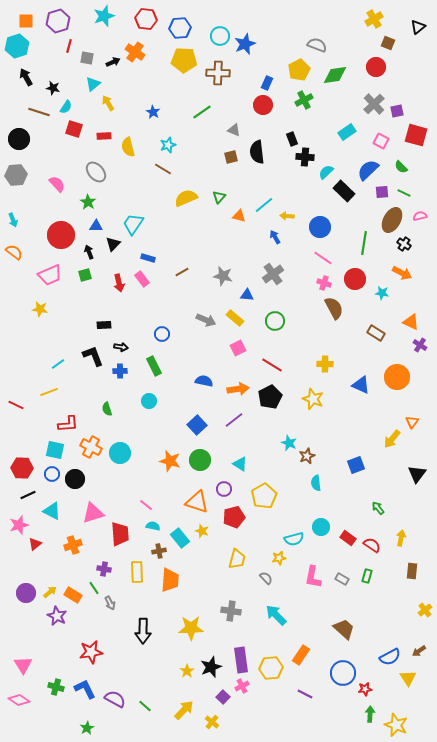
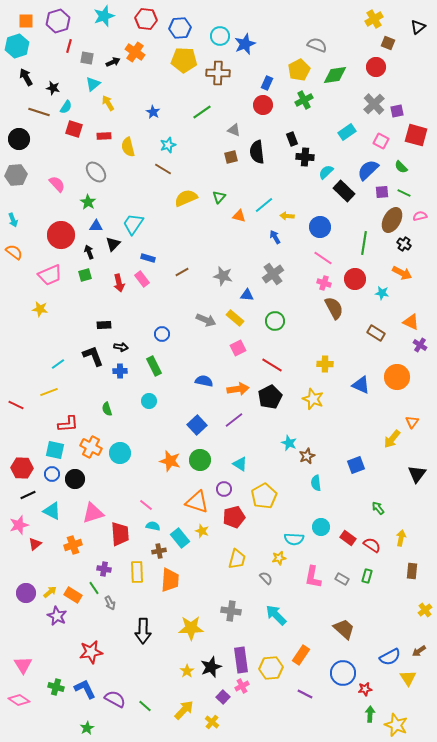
cyan semicircle at (294, 539): rotated 18 degrees clockwise
